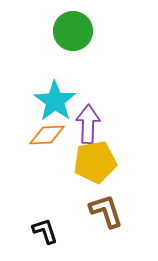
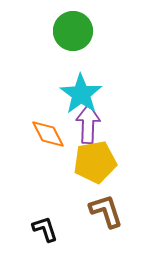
cyan star: moved 26 px right, 7 px up
orange diamond: moved 1 px right, 1 px up; rotated 66 degrees clockwise
black L-shape: moved 2 px up
